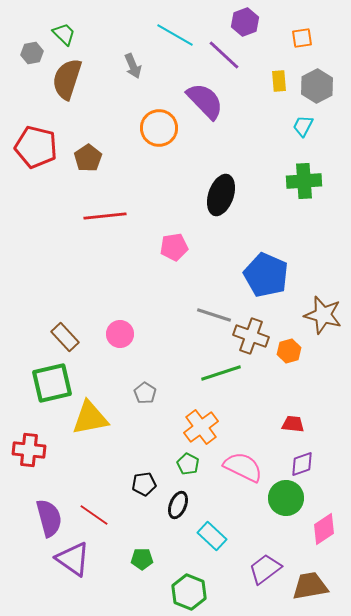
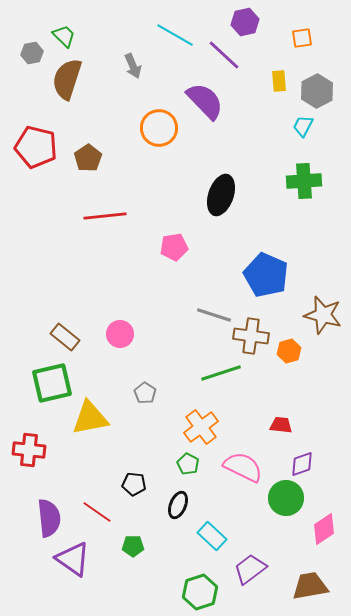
purple hexagon at (245, 22): rotated 8 degrees clockwise
green trapezoid at (64, 34): moved 2 px down
gray hexagon at (317, 86): moved 5 px down
brown cross at (251, 336): rotated 12 degrees counterclockwise
brown rectangle at (65, 337): rotated 8 degrees counterclockwise
red trapezoid at (293, 424): moved 12 px left, 1 px down
black pentagon at (144, 484): moved 10 px left; rotated 15 degrees clockwise
red line at (94, 515): moved 3 px right, 3 px up
purple semicircle at (49, 518): rotated 9 degrees clockwise
green pentagon at (142, 559): moved 9 px left, 13 px up
purple trapezoid at (265, 569): moved 15 px left
green hexagon at (189, 592): moved 11 px right; rotated 20 degrees clockwise
